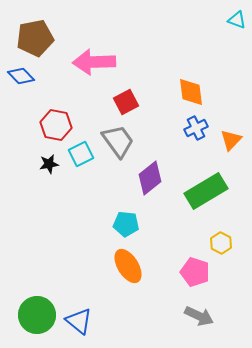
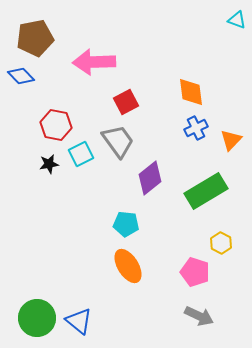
green circle: moved 3 px down
